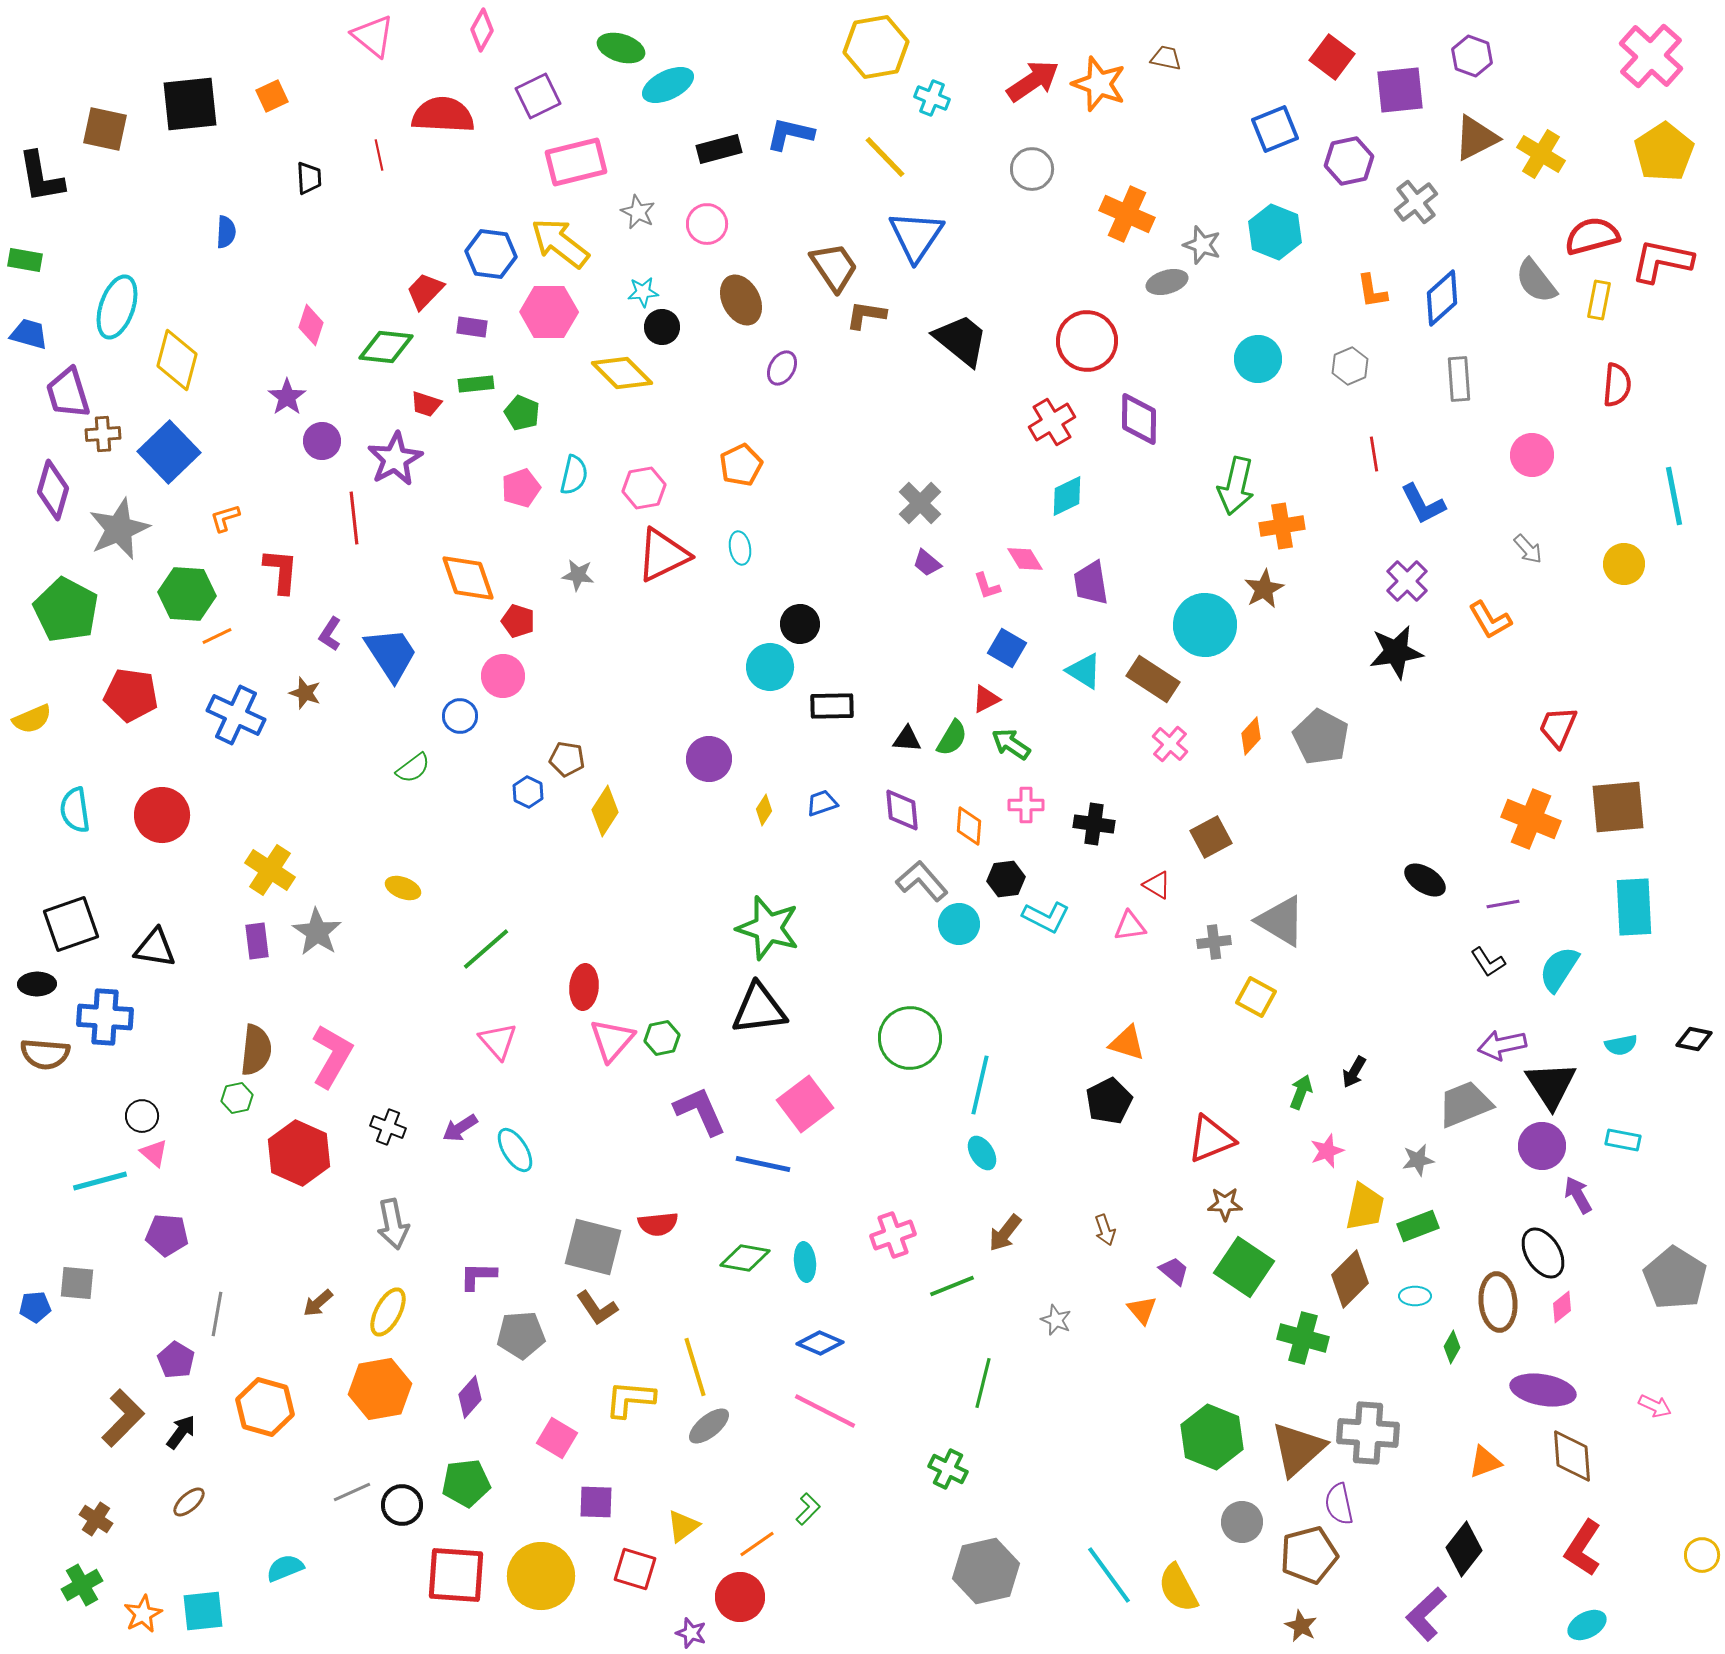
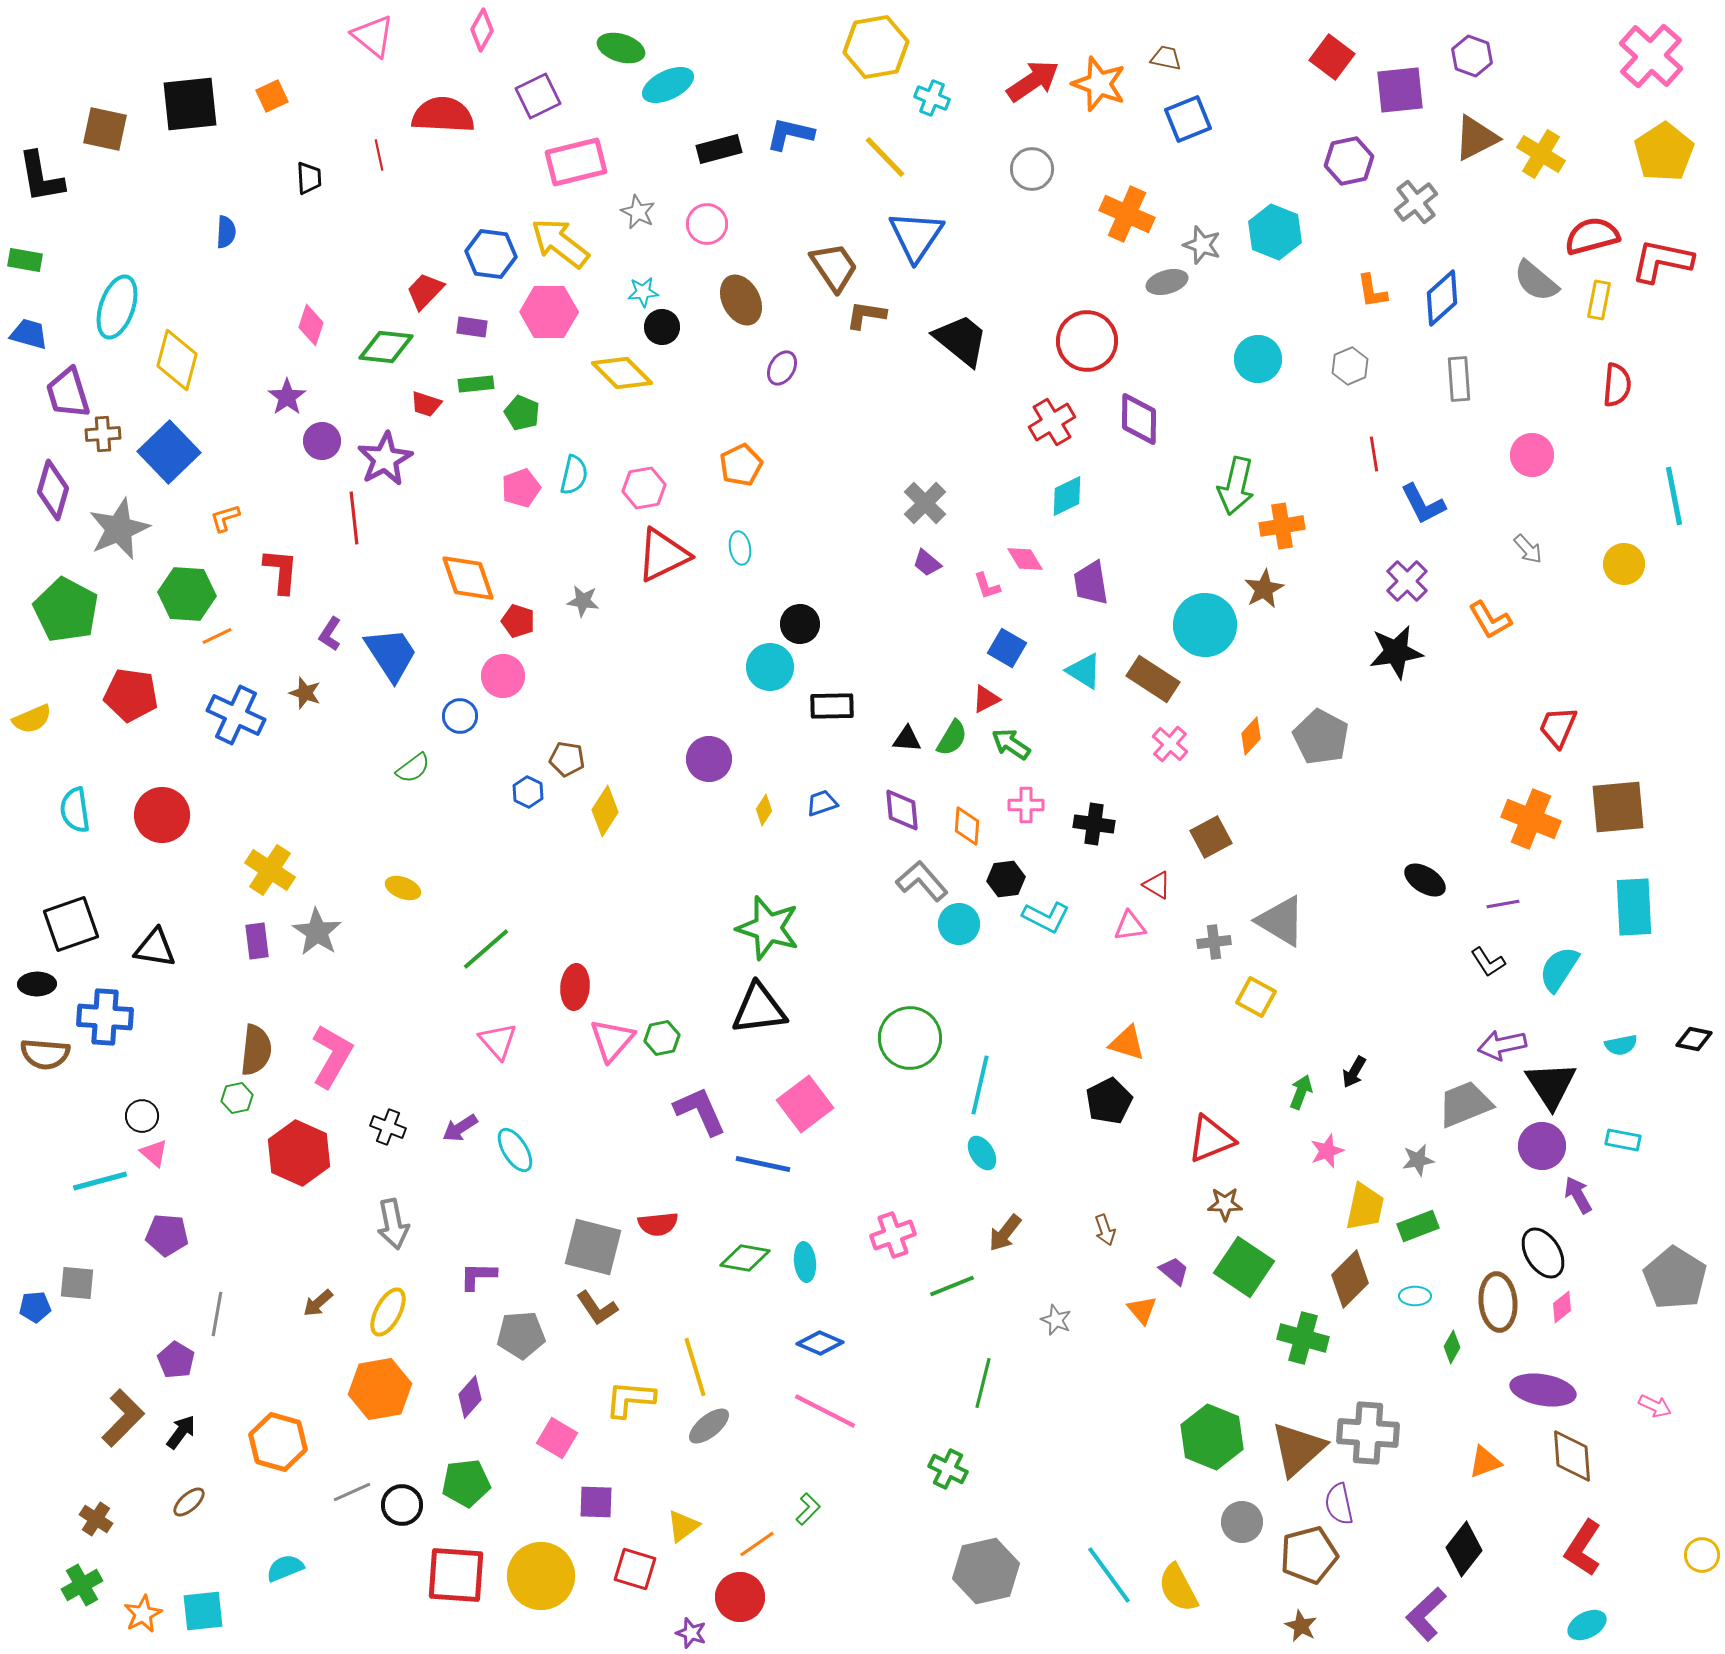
blue square at (1275, 129): moved 87 px left, 10 px up
gray semicircle at (1536, 281): rotated 12 degrees counterclockwise
purple star at (395, 459): moved 10 px left
gray cross at (920, 503): moved 5 px right
gray star at (578, 575): moved 5 px right, 26 px down
orange diamond at (969, 826): moved 2 px left
red ellipse at (584, 987): moved 9 px left
orange hexagon at (265, 1407): moved 13 px right, 35 px down
